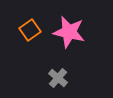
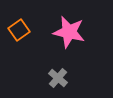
orange square: moved 11 px left
